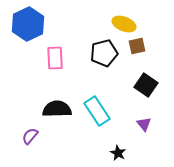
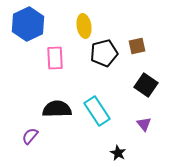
yellow ellipse: moved 40 px left, 2 px down; rotated 60 degrees clockwise
